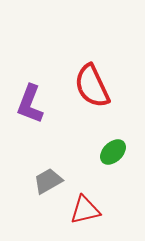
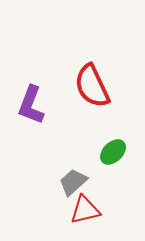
purple L-shape: moved 1 px right, 1 px down
gray trapezoid: moved 25 px right, 1 px down; rotated 12 degrees counterclockwise
